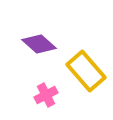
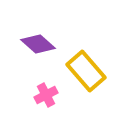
purple diamond: moved 1 px left
